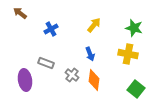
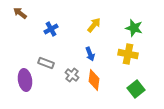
green square: rotated 12 degrees clockwise
